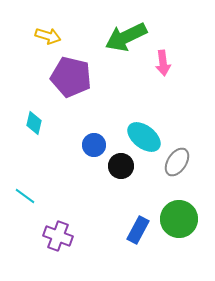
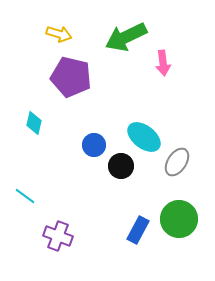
yellow arrow: moved 11 px right, 2 px up
